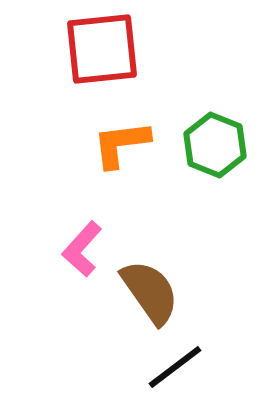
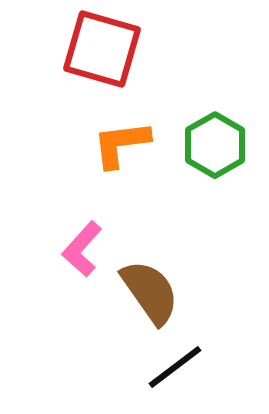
red square: rotated 22 degrees clockwise
green hexagon: rotated 8 degrees clockwise
